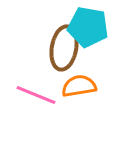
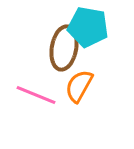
orange semicircle: rotated 52 degrees counterclockwise
